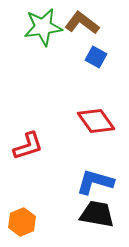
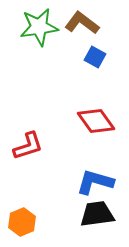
green star: moved 4 px left
blue square: moved 1 px left
black trapezoid: rotated 18 degrees counterclockwise
